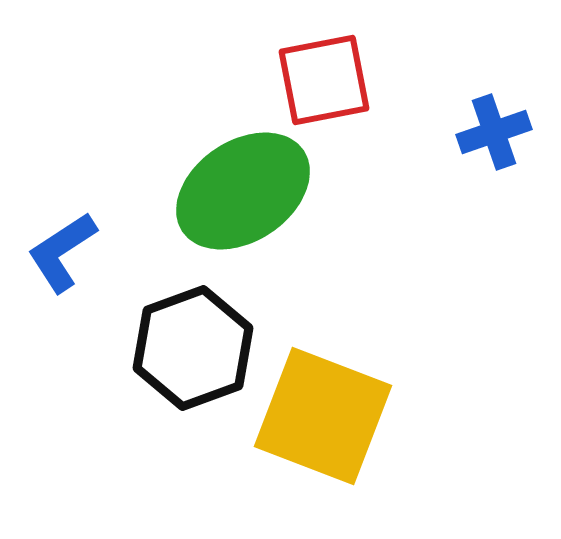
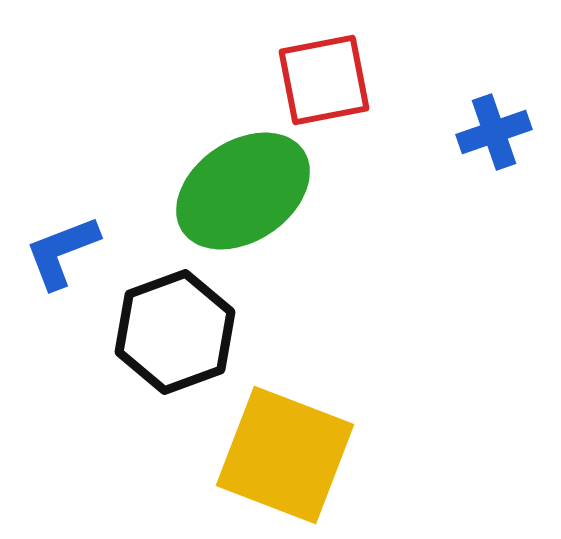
blue L-shape: rotated 12 degrees clockwise
black hexagon: moved 18 px left, 16 px up
yellow square: moved 38 px left, 39 px down
